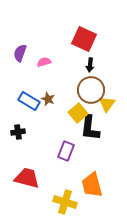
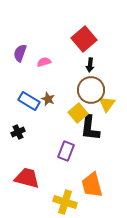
red square: rotated 25 degrees clockwise
black cross: rotated 16 degrees counterclockwise
